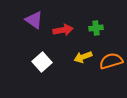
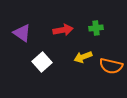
purple triangle: moved 12 px left, 13 px down
orange semicircle: moved 5 px down; rotated 150 degrees counterclockwise
